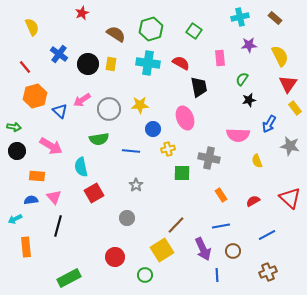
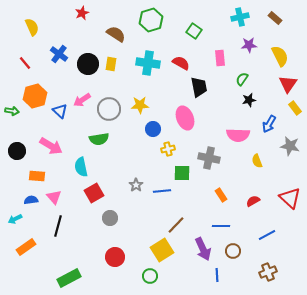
green hexagon at (151, 29): moved 9 px up
red line at (25, 67): moved 4 px up
green arrow at (14, 127): moved 2 px left, 16 px up
blue line at (131, 151): moved 31 px right, 40 px down; rotated 12 degrees counterclockwise
gray circle at (127, 218): moved 17 px left
blue line at (221, 226): rotated 12 degrees clockwise
orange rectangle at (26, 247): rotated 60 degrees clockwise
green circle at (145, 275): moved 5 px right, 1 px down
